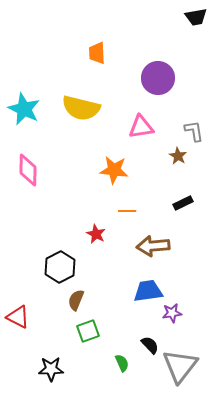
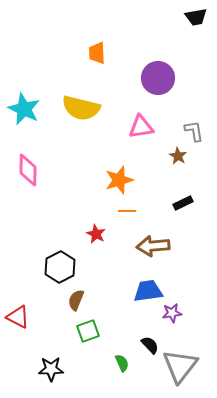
orange star: moved 5 px right, 10 px down; rotated 24 degrees counterclockwise
